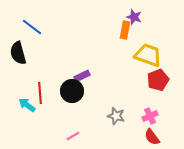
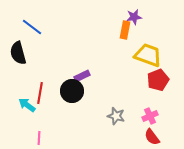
purple star: rotated 28 degrees counterclockwise
red line: rotated 15 degrees clockwise
pink line: moved 34 px left, 2 px down; rotated 56 degrees counterclockwise
